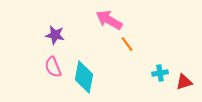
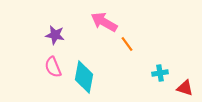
pink arrow: moved 5 px left, 2 px down
red triangle: moved 1 px right, 6 px down; rotated 36 degrees clockwise
